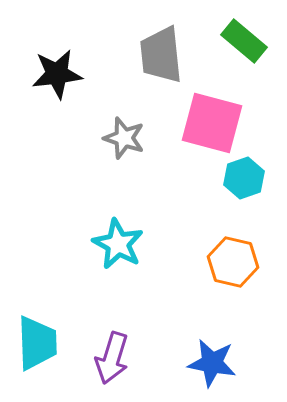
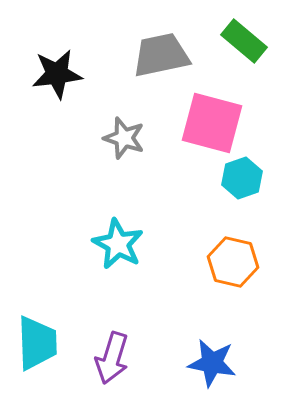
gray trapezoid: rotated 84 degrees clockwise
cyan hexagon: moved 2 px left
